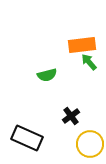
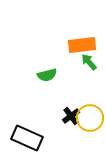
yellow circle: moved 26 px up
